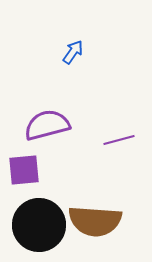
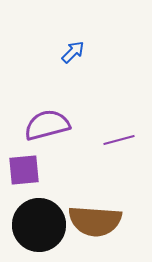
blue arrow: rotated 10 degrees clockwise
